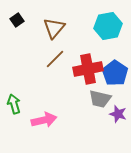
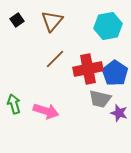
brown triangle: moved 2 px left, 7 px up
purple star: moved 1 px right, 1 px up
pink arrow: moved 2 px right, 9 px up; rotated 30 degrees clockwise
